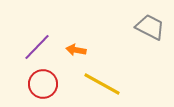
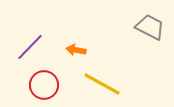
purple line: moved 7 px left
red circle: moved 1 px right, 1 px down
